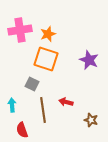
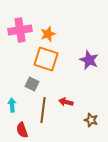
brown line: rotated 15 degrees clockwise
